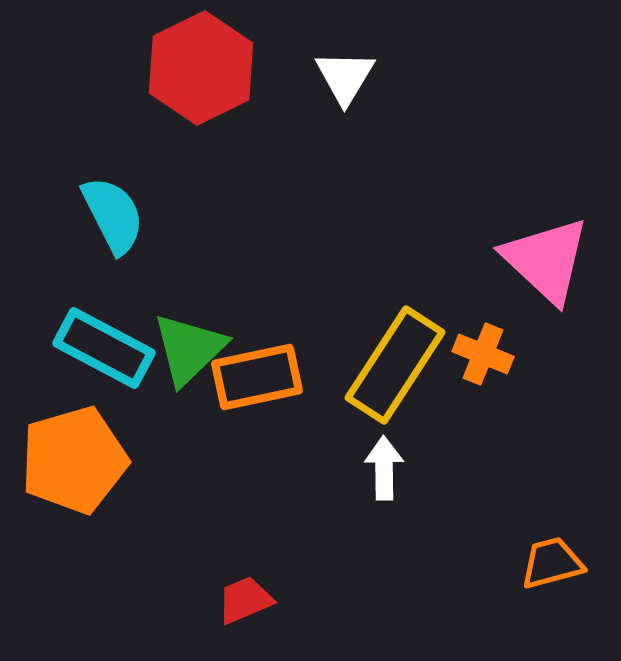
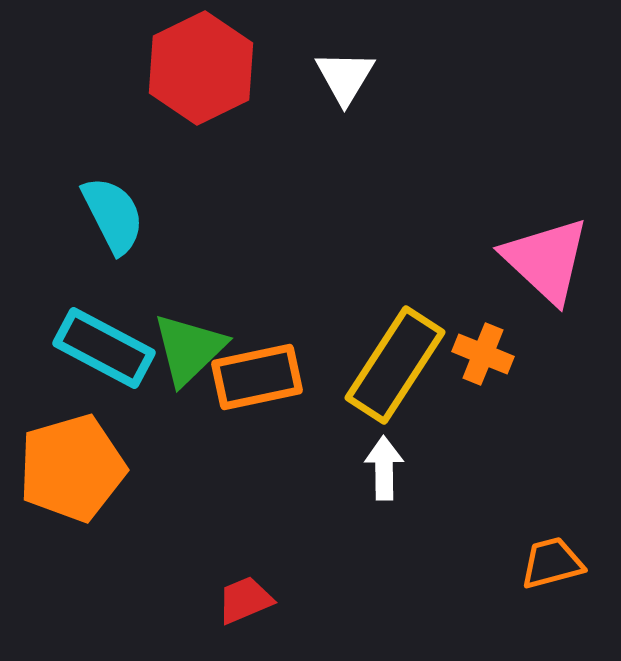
orange pentagon: moved 2 px left, 8 px down
